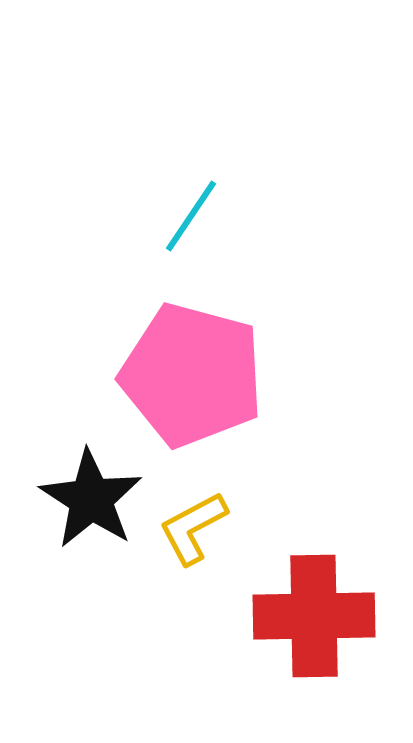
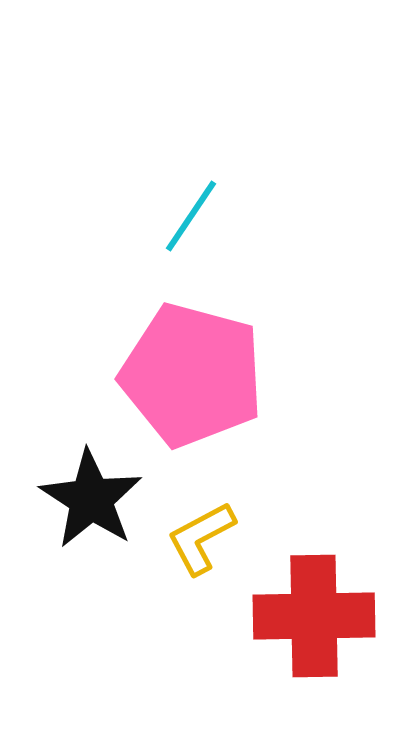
yellow L-shape: moved 8 px right, 10 px down
